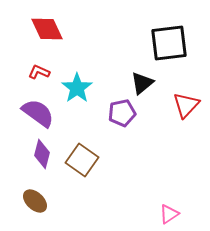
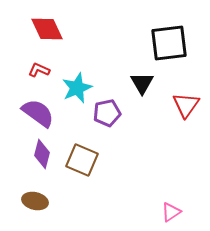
red L-shape: moved 2 px up
black triangle: rotated 20 degrees counterclockwise
cyan star: rotated 12 degrees clockwise
red triangle: rotated 8 degrees counterclockwise
purple pentagon: moved 15 px left
brown square: rotated 12 degrees counterclockwise
brown ellipse: rotated 30 degrees counterclockwise
pink triangle: moved 2 px right, 2 px up
